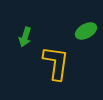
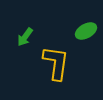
green arrow: rotated 18 degrees clockwise
